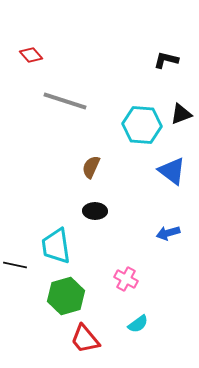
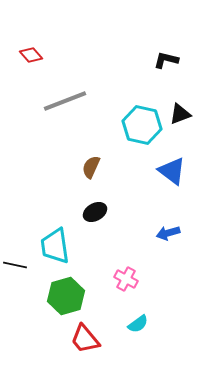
gray line: rotated 39 degrees counterclockwise
black triangle: moved 1 px left
cyan hexagon: rotated 9 degrees clockwise
black ellipse: moved 1 px down; rotated 30 degrees counterclockwise
cyan trapezoid: moved 1 px left
